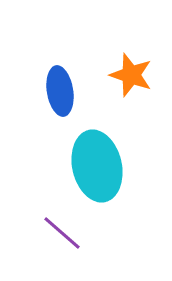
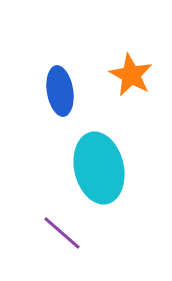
orange star: rotated 9 degrees clockwise
cyan ellipse: moved 2 px right, 2 px down
